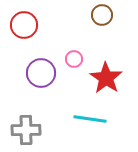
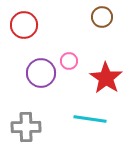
brown circle: moved 2 px down
pink circle: moved 5 px left, 2 px down
gray cross: moved 3 px up
